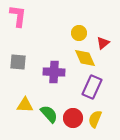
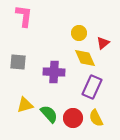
pink L-shape: moved 6 px right
yellow triangle: rotated 18 degrees counterclockwise
yellow semicircle: moved 1 px right, 1 px up; rotated 48 degrees counterclockwise
